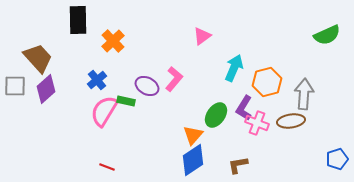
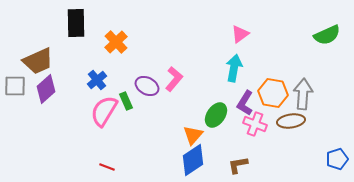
black rectangle: moved 2 px left, 3 px down
pink triangle: moved 38 px right, 2 px up
orange cross: moved 3 px right, 1 px down
brown trapezoid: moved 3 px down; rotated 108 degrees clockwise
cyan arrow: rotated 12 degrees counterclockwise
orange hexagon: moved 6 px right, 11 px down; rotated 24 degrees clockwise
gray arrow: moved 1 px left
green rectangle: rotated 54 degrees clockwise
purple L-shape: moved 1 px right, 5 px up
pink cross: moved 2 px left, 1 px down
